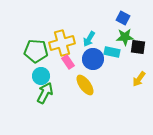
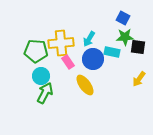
yellow cross: moved 1 px left; rotated 10 degrees clockwise
